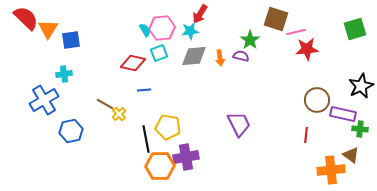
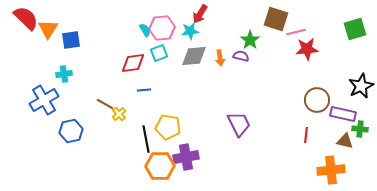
red diamond: rotated 20 degrees counterclockwise
brown triangle: moved 6 px left, 14 px up; rotated 24 degrees counterclockwise
